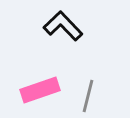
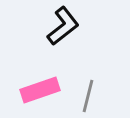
black L-shape: rotated 96 degrees clockwise
